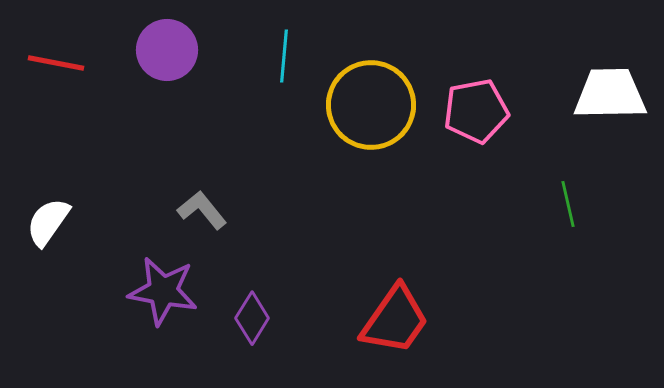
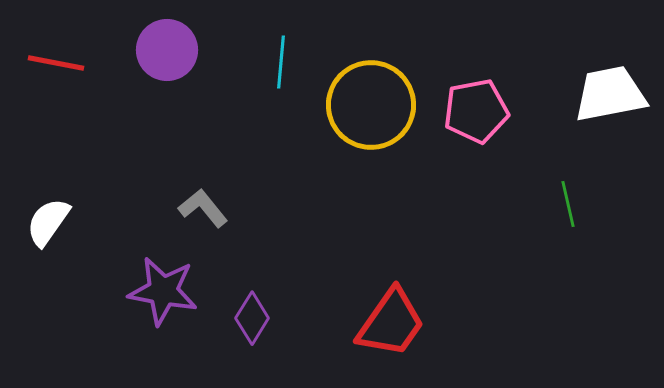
cyan line: moved 3 px left, 6 px down
white trapezoid: rotated 10 degrees counterclockwise
gray L-shape: moved 1 px right, 2 px up
red trapezoid: moved 4 px left, 3 px down
